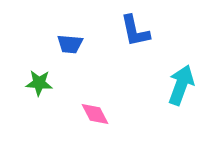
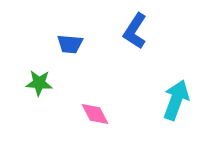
blue L-shape: rotated 45 degrees clockwise
cyan arrow: moved 5 px left, 15 px down
